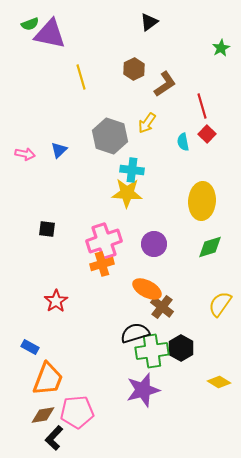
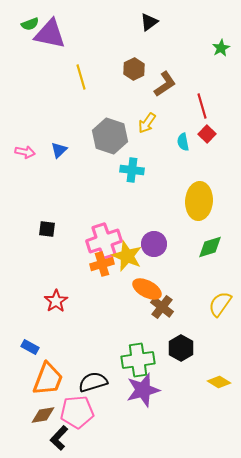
pink arrow: moved 2 px up
yellow star: moved 63 px down; rotated 20 degrees clockwise
yellow ellipse: moved 3 px left
black semicircle: moved 42 px left, 49 px down
green cross: moved 14 px left, 9 px down
black L-shape: moved 5 px right
